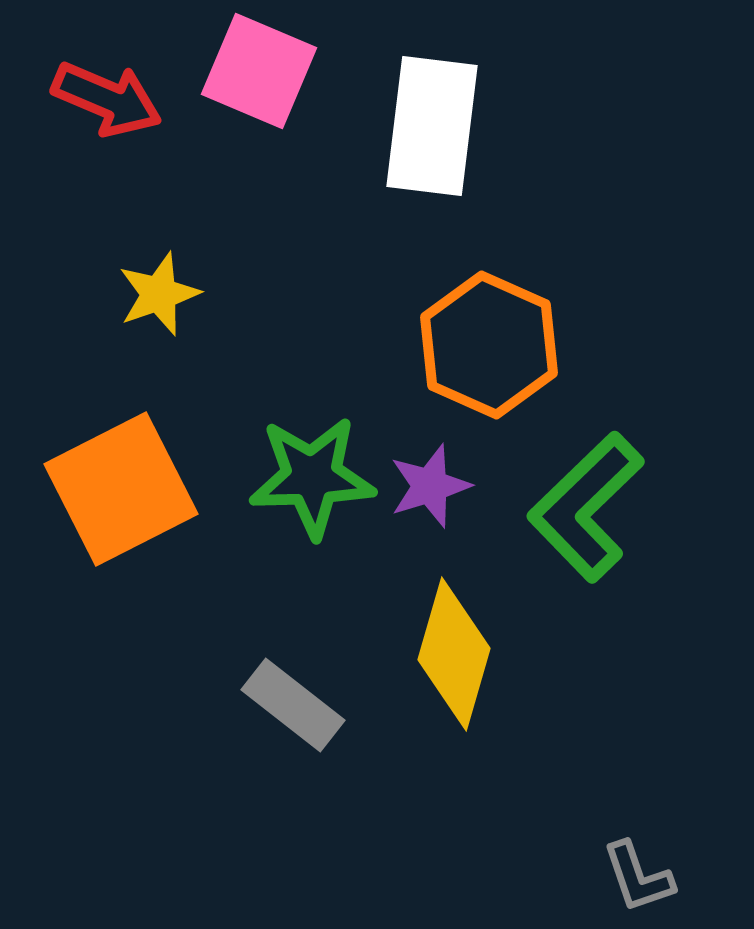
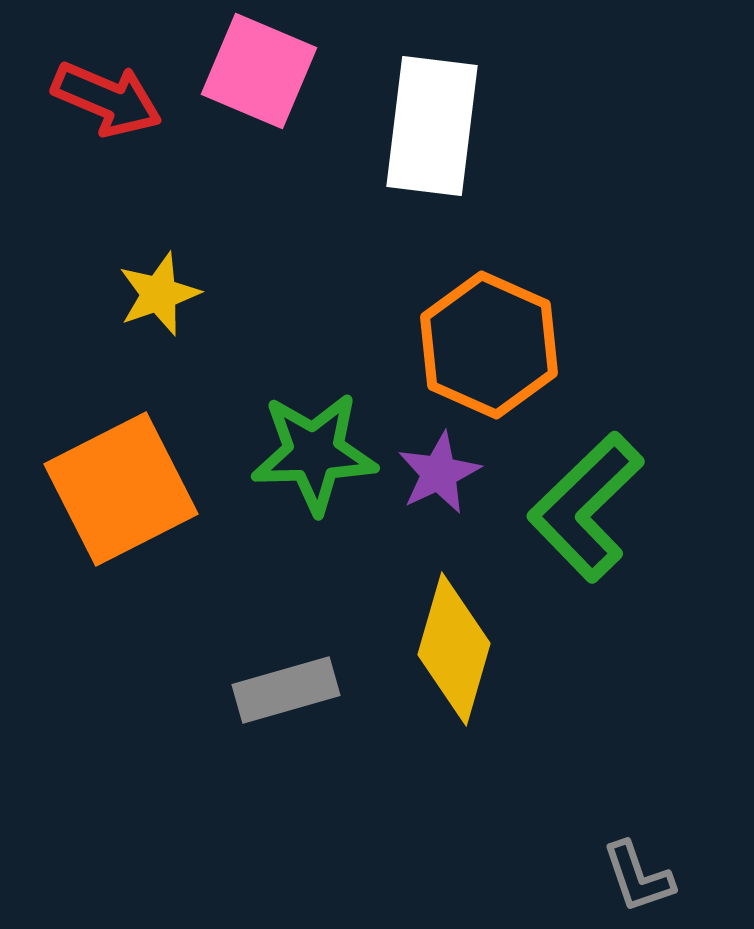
green star: moved 2 px right, 24 px up
purple star: moved 9 px right, 13 px up; rotated 8 degrees counterclockwise
yellow diamond: moved 5 px up
gray rectangle: moved 7 px left, 15 px up; rotated 54 degrees counterclockwise
